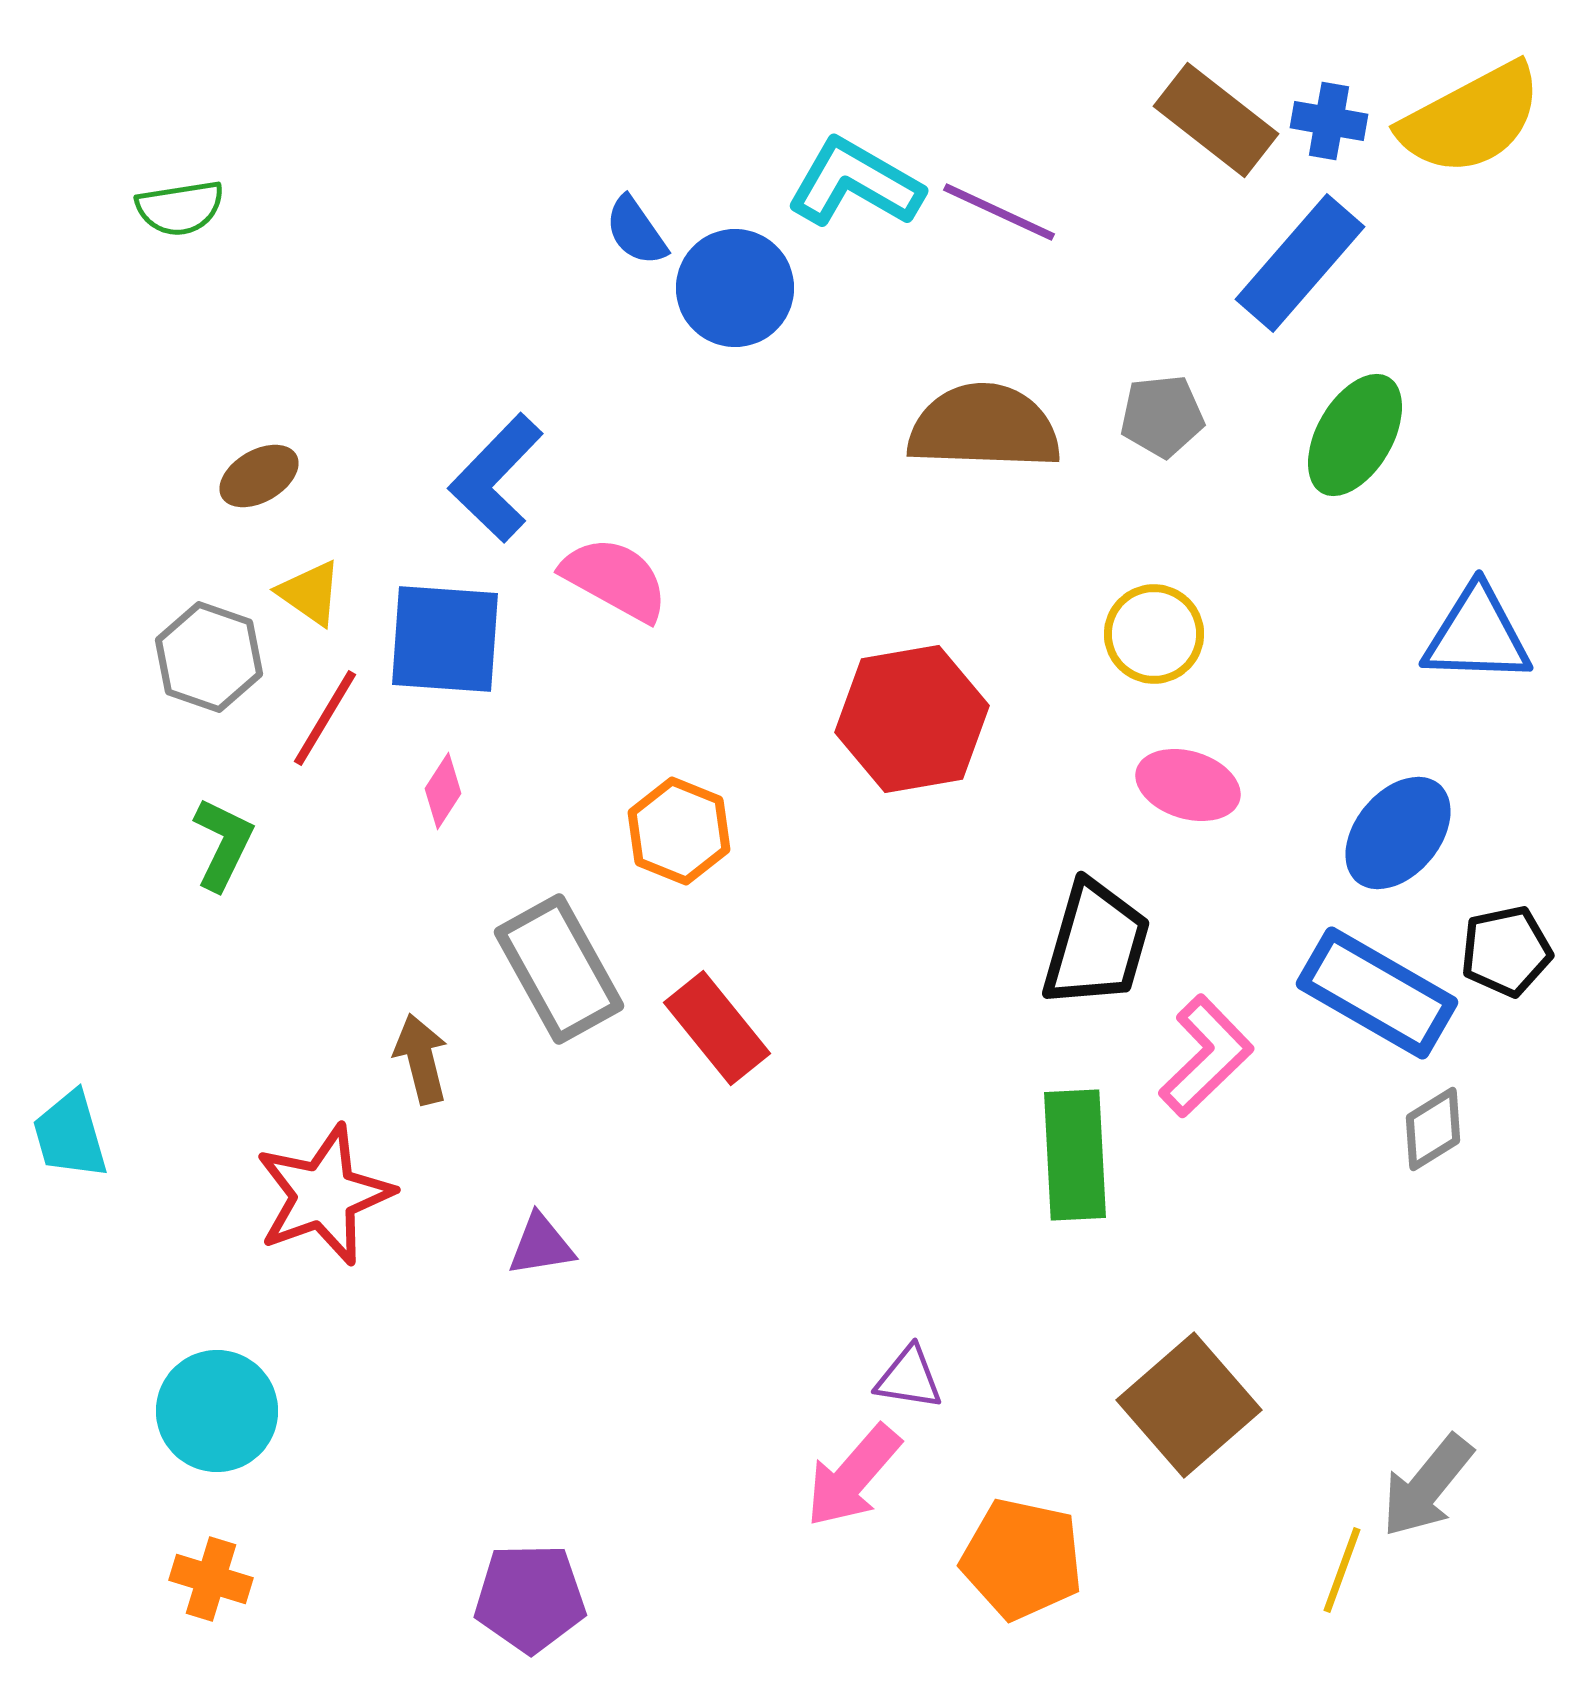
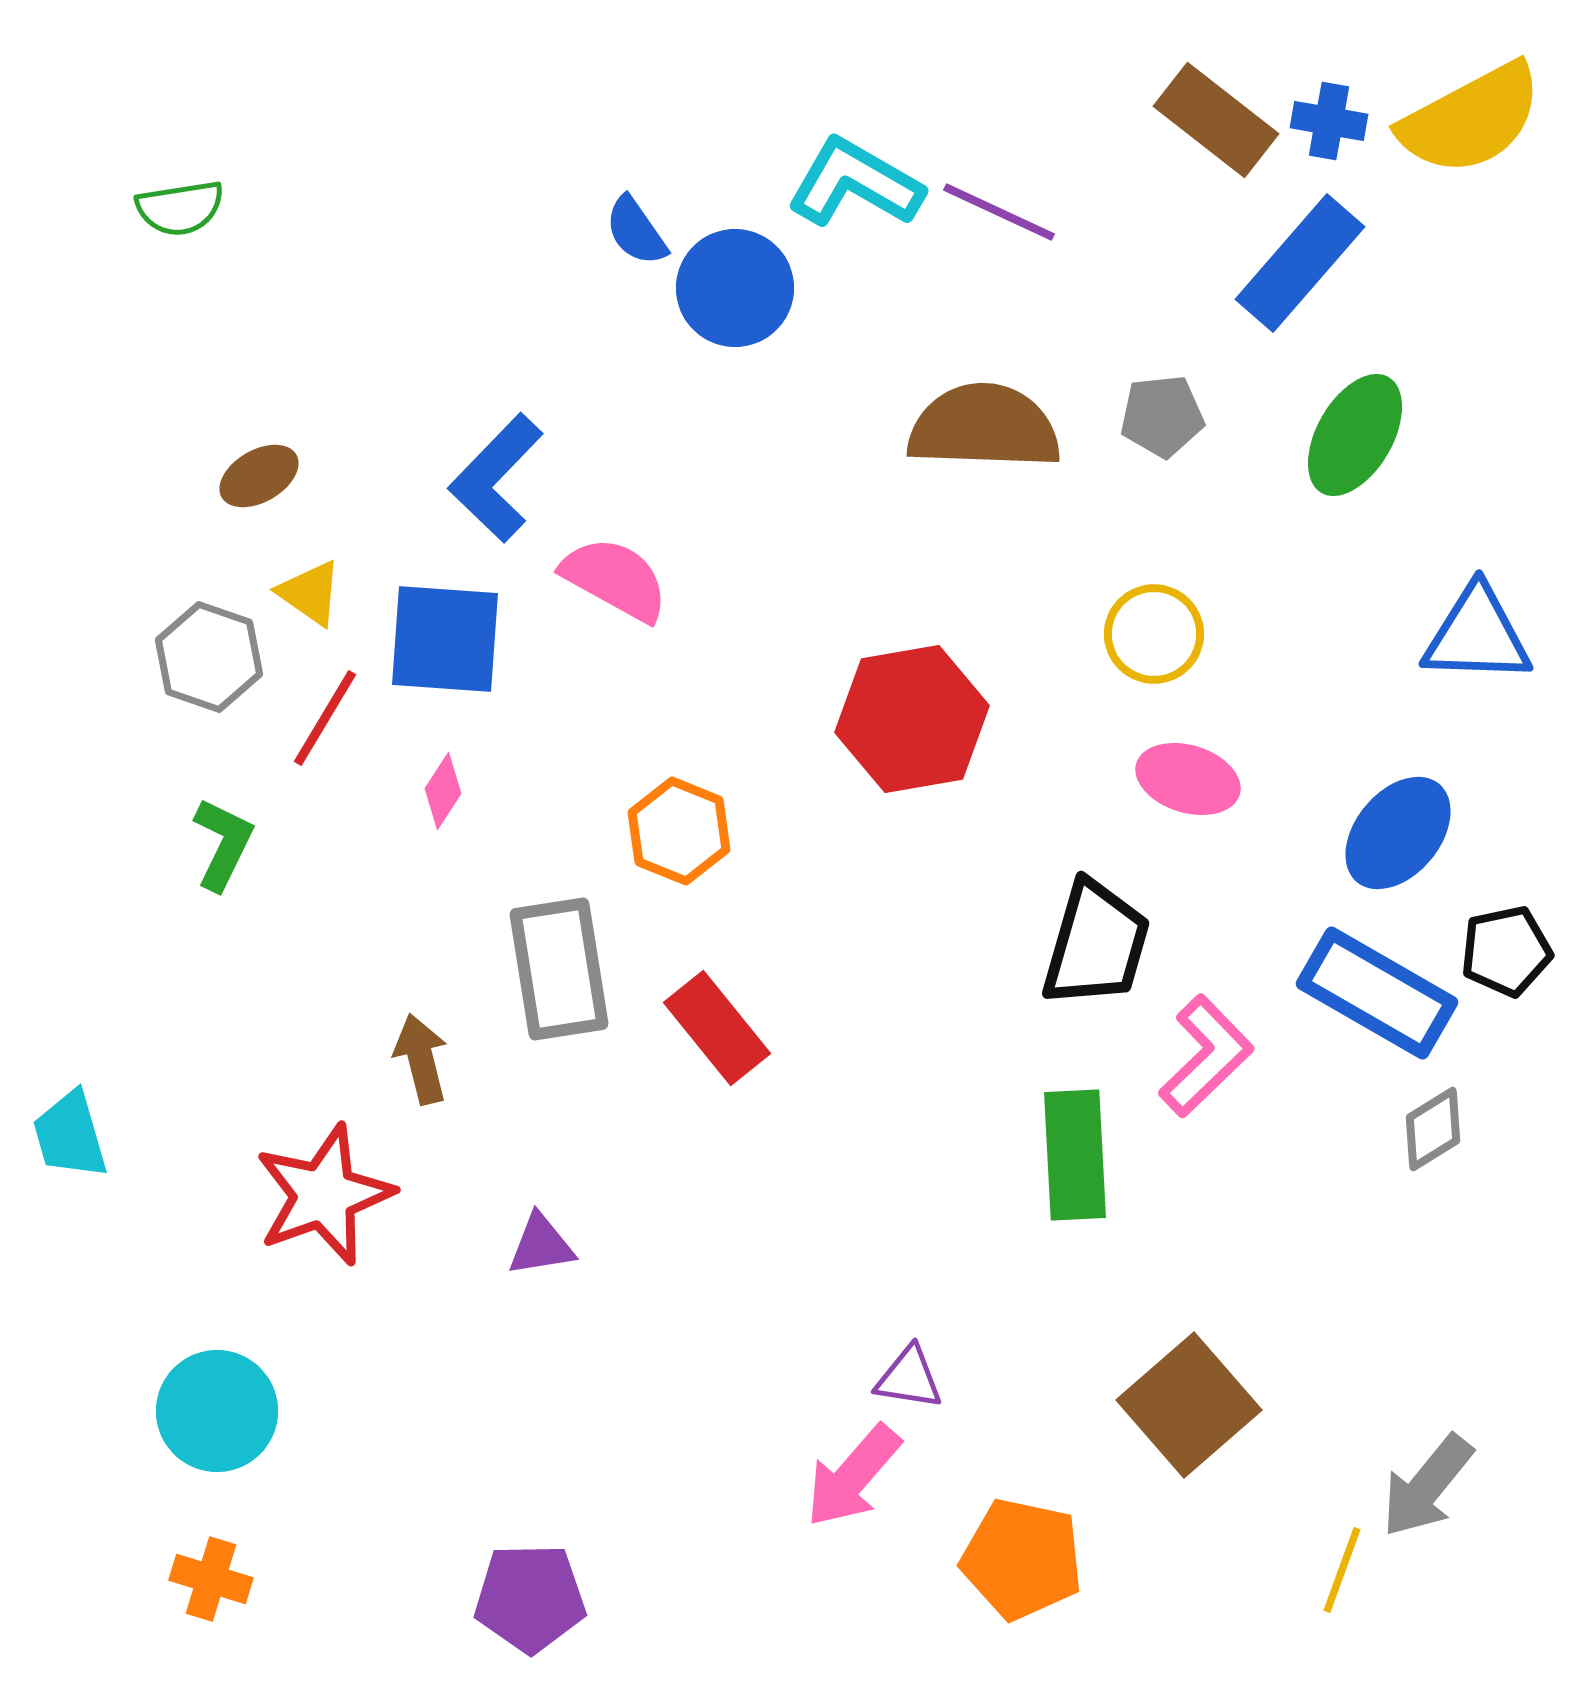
pink ellipse at (1188, 785): moved 6 px up
gray rectangle at (559, 969): rotated 20 degrees clockwise
